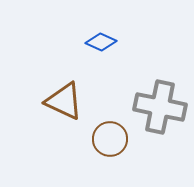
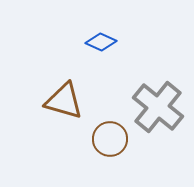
brown triangle: rotated 9 degrees counterclockwise
gray cross: moved 2 px left; rotated 27 degrees clockwise
